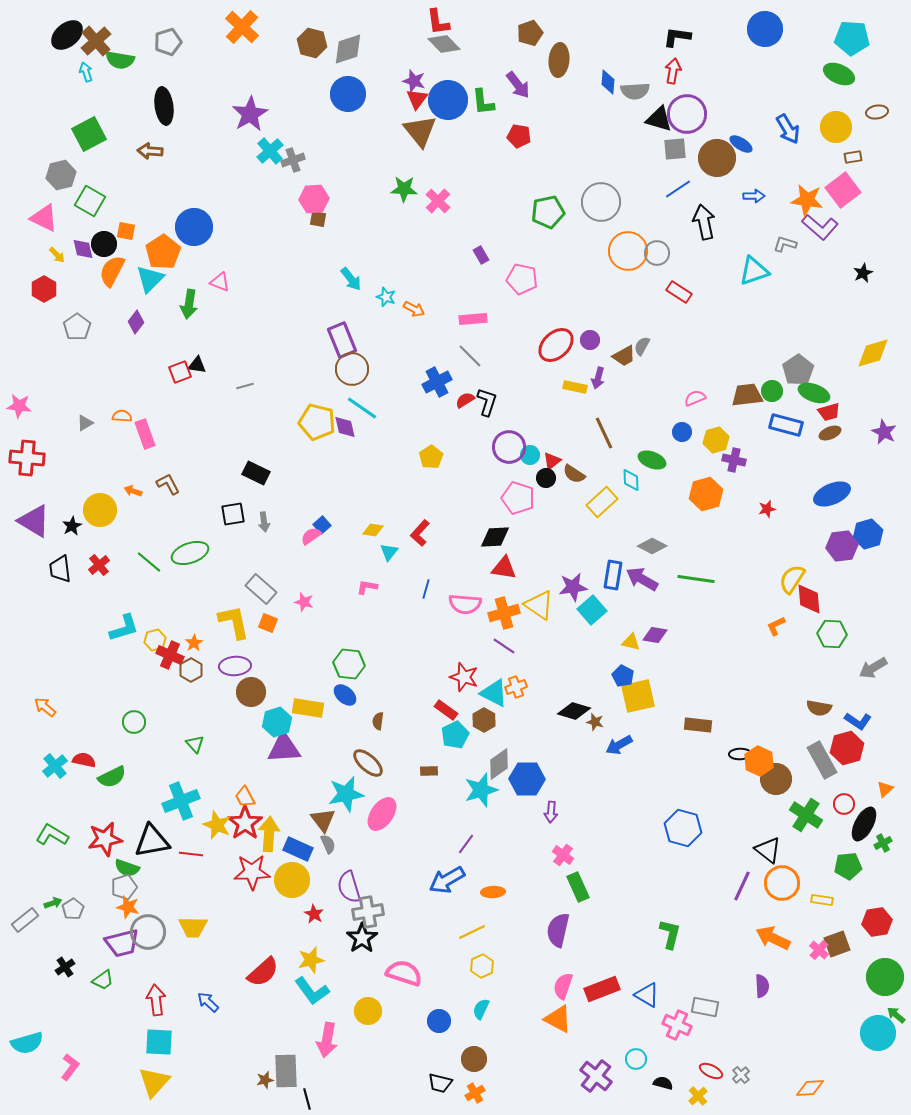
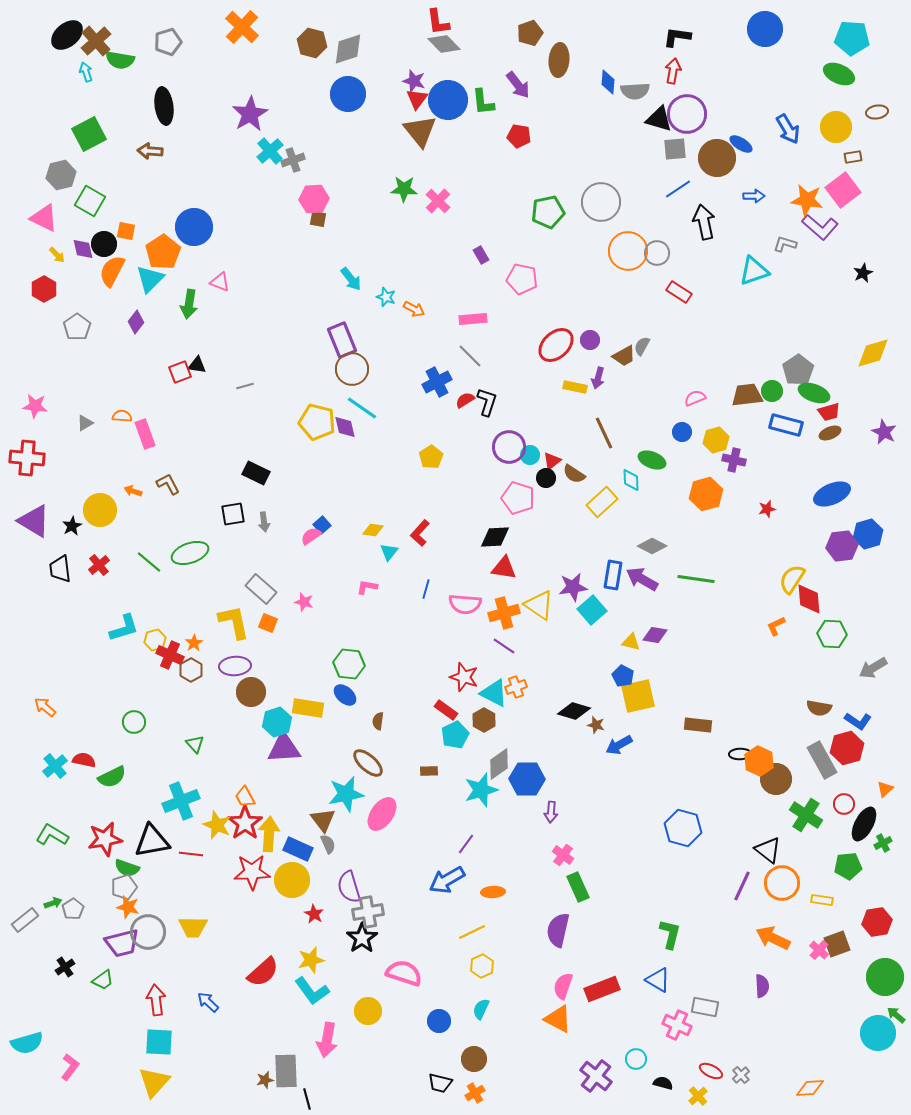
pink star at (19, 406): moved 16 px right
brown star at (595, 722): moved 1 px right, 3 px down
blue triangle at (647, 995): moved 11 px right, 15 px up
